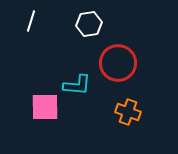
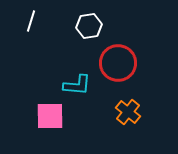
white hexagon: moved 2 px down
pink square: moved 5 px right, 9 px down
orange cross: rotated 20 degrees clockwise
